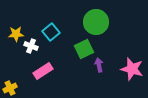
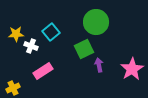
pink star: rotated 25 degrees clockwise
yellow cross: moved 3 px right
